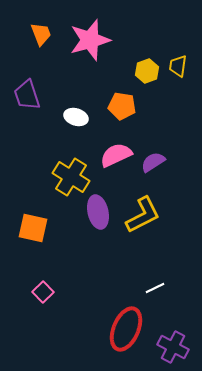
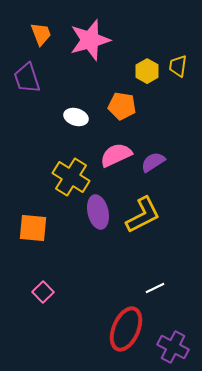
yellow hexagon: rotated 10 degrees counterclockwise
purple trapezoid: moved 17 px up
orange square: rotated 8 degrees counterclockwise
